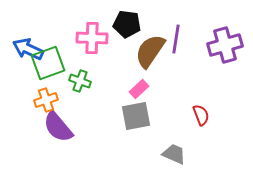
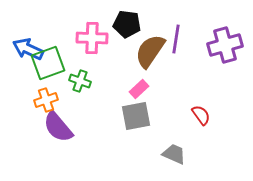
red semicircle: rotated 15 degrees counterclockwise
